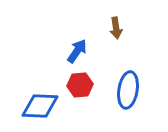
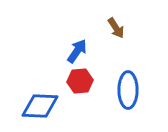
brown arrow: rotated 25 degrees counterclockwise
red hexagon: moved 4 px up
blue ellipse: rotated 9 degrees counterclockwise
